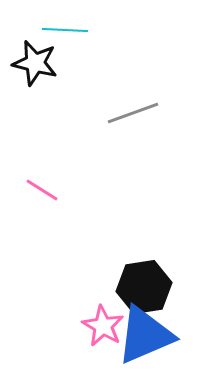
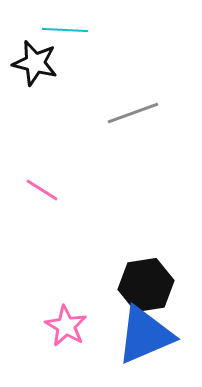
black hexagon: moved 2 px right, 2 px up
pink star: moved 37 px left
